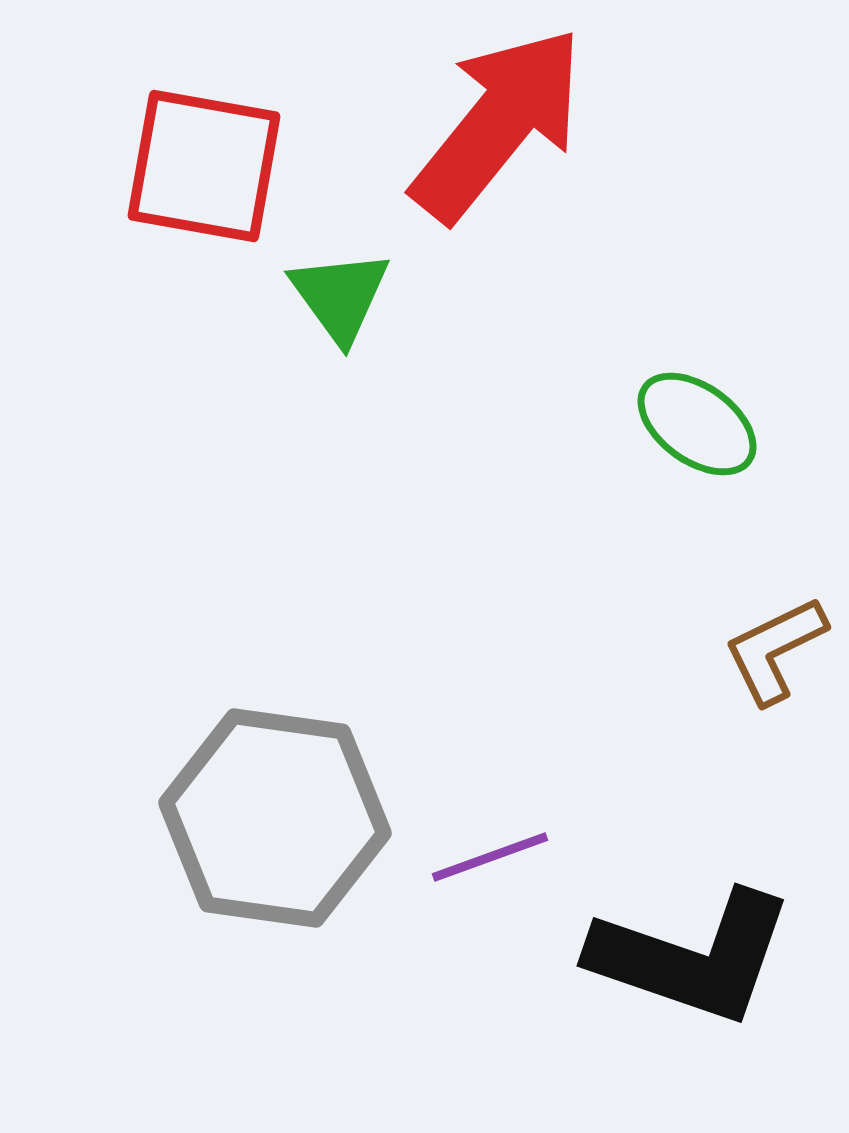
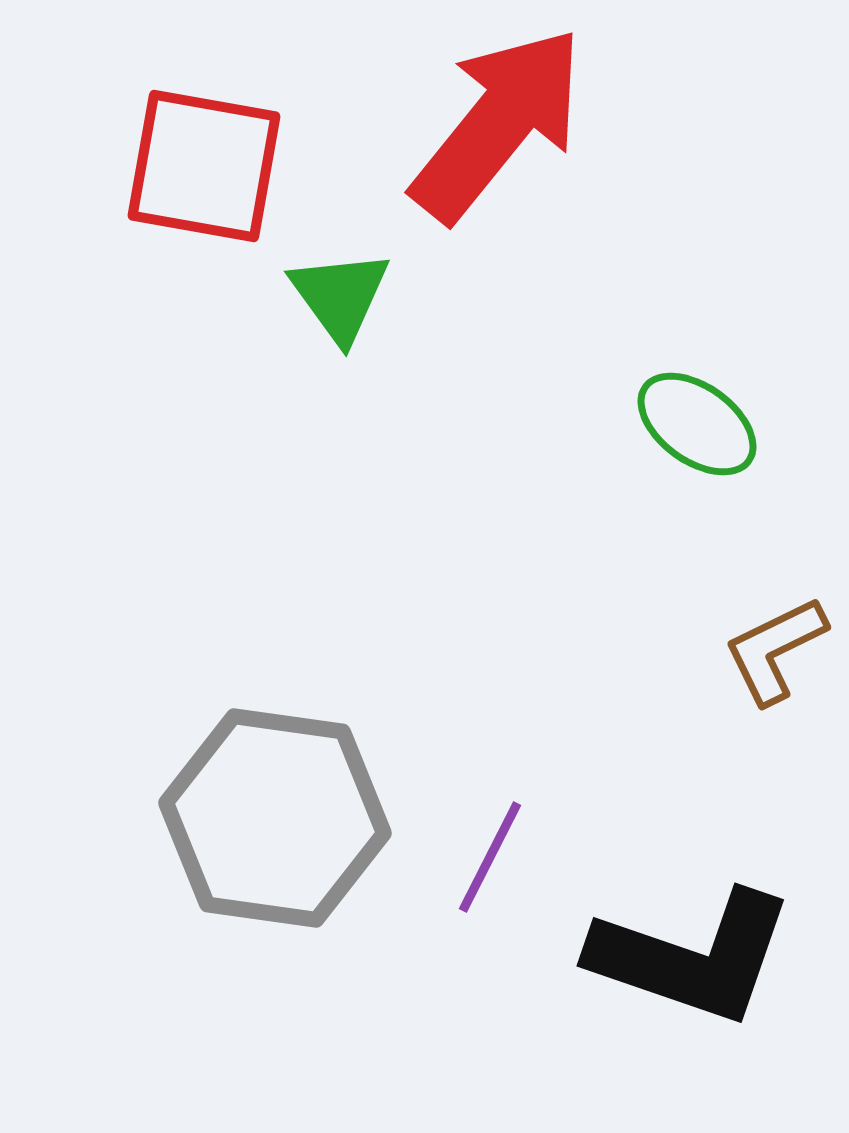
purple line: rotated 43 degrees counterclockwise
